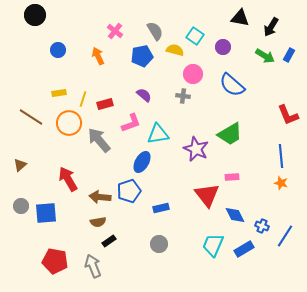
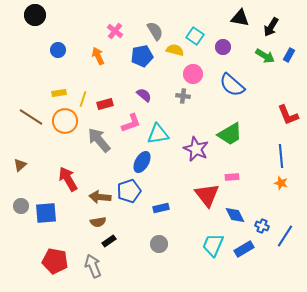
orange circle at (69, 123): moved 4 px left, 2 px up
